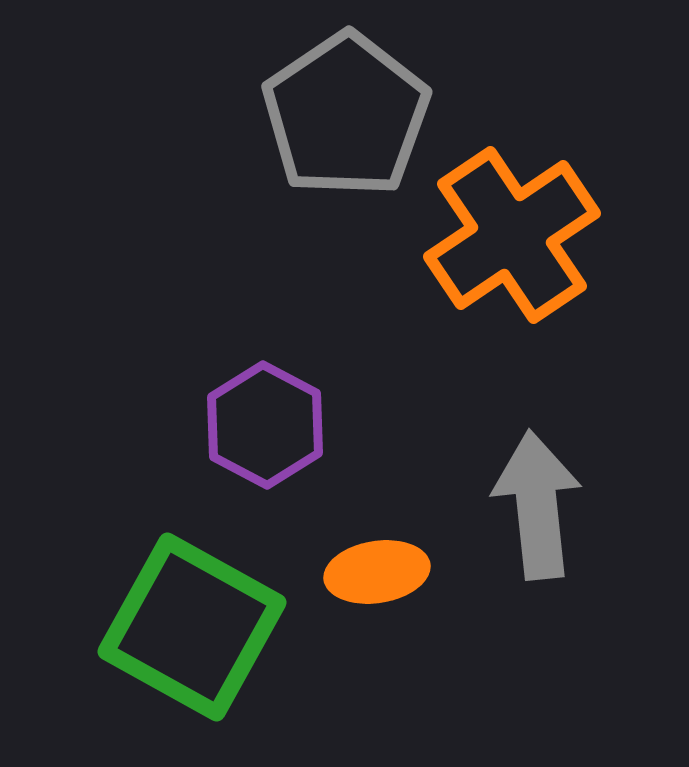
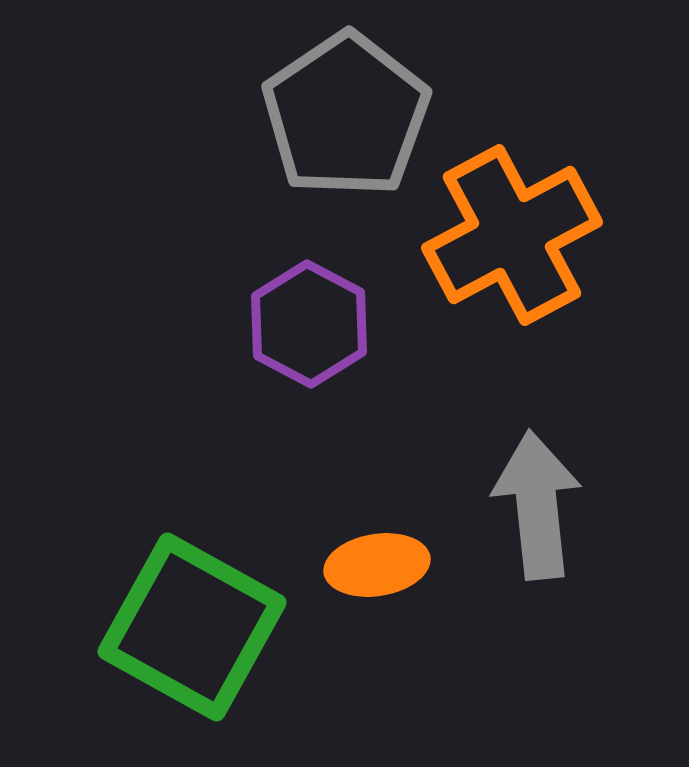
orange cross: rotated 6 degrees clockwise
purple hexagon: moved 44 px right, 101 px up
orange ellipse: moved 7 px up
